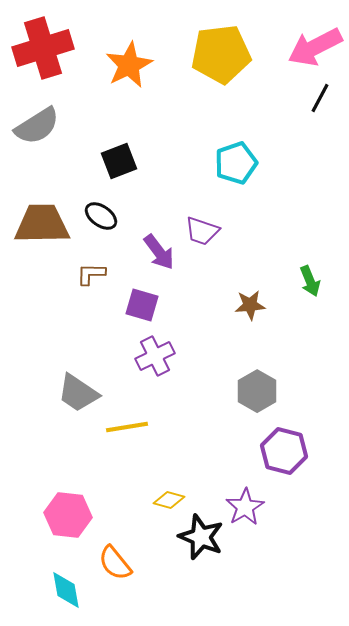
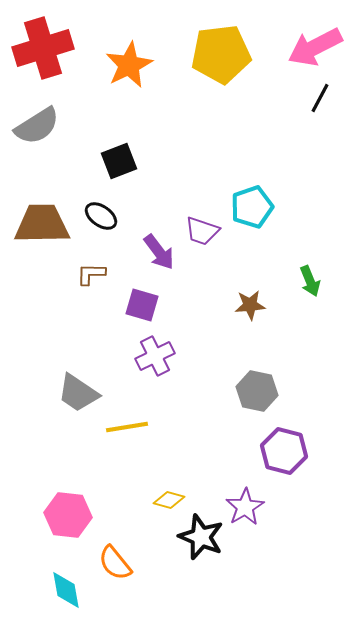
cyan pentagon: moved 16 px right, 44 px down
gray hexagon: rotated 18 degrees counterclockwise
